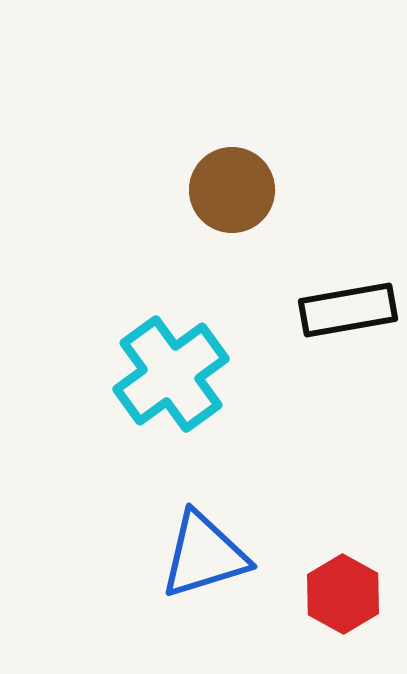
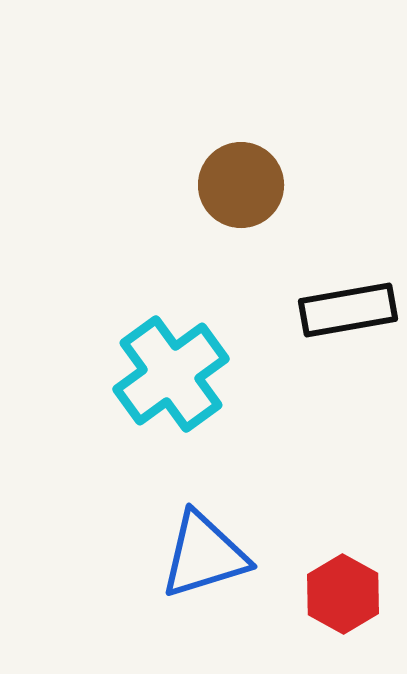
brown circle: moved 9 px right, 5 px up
